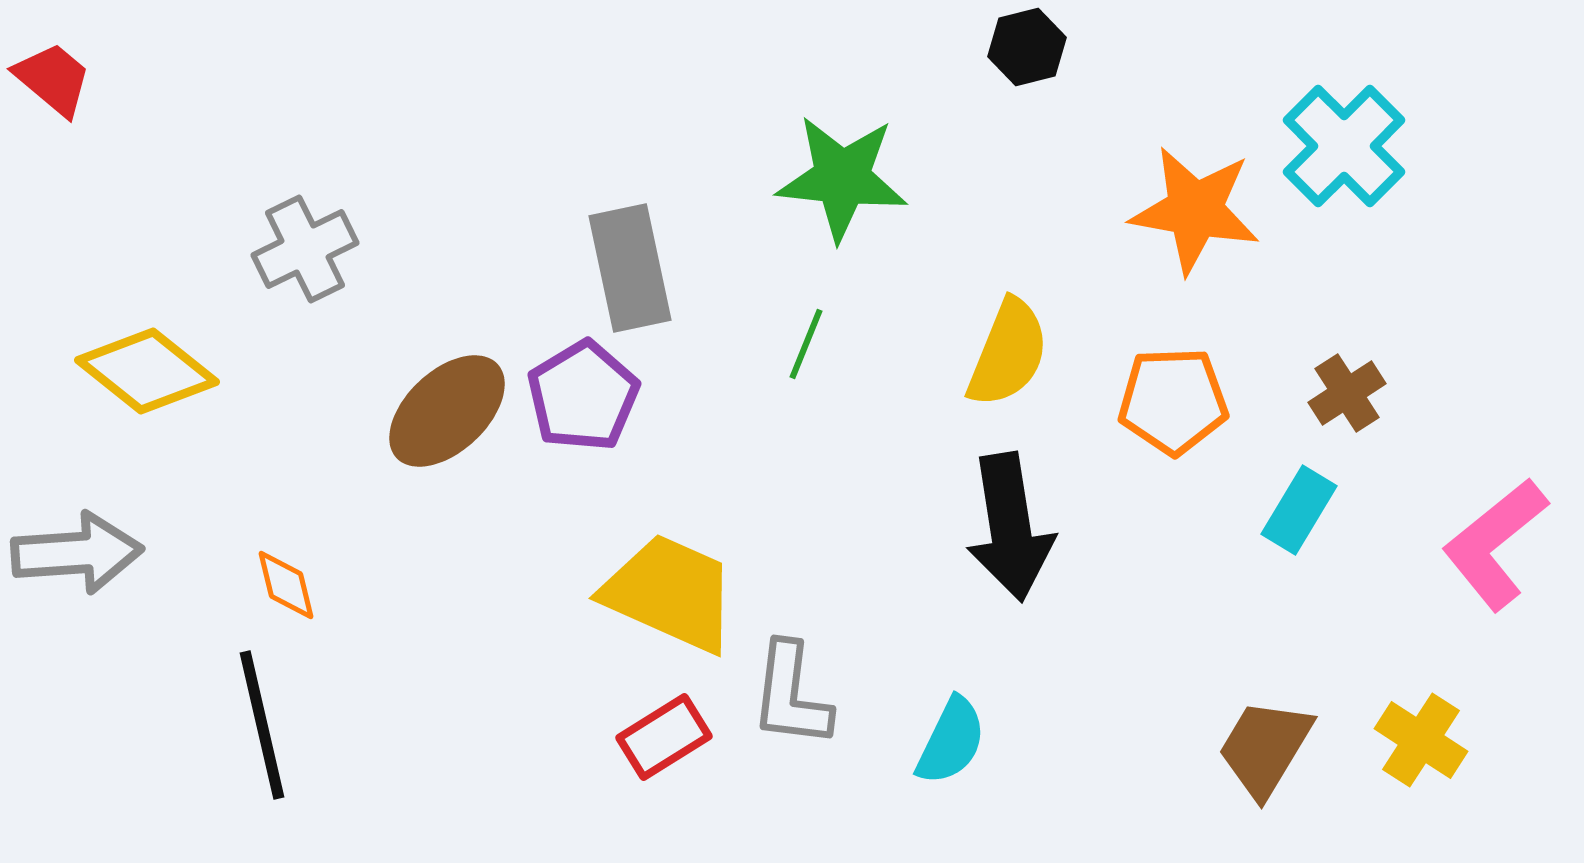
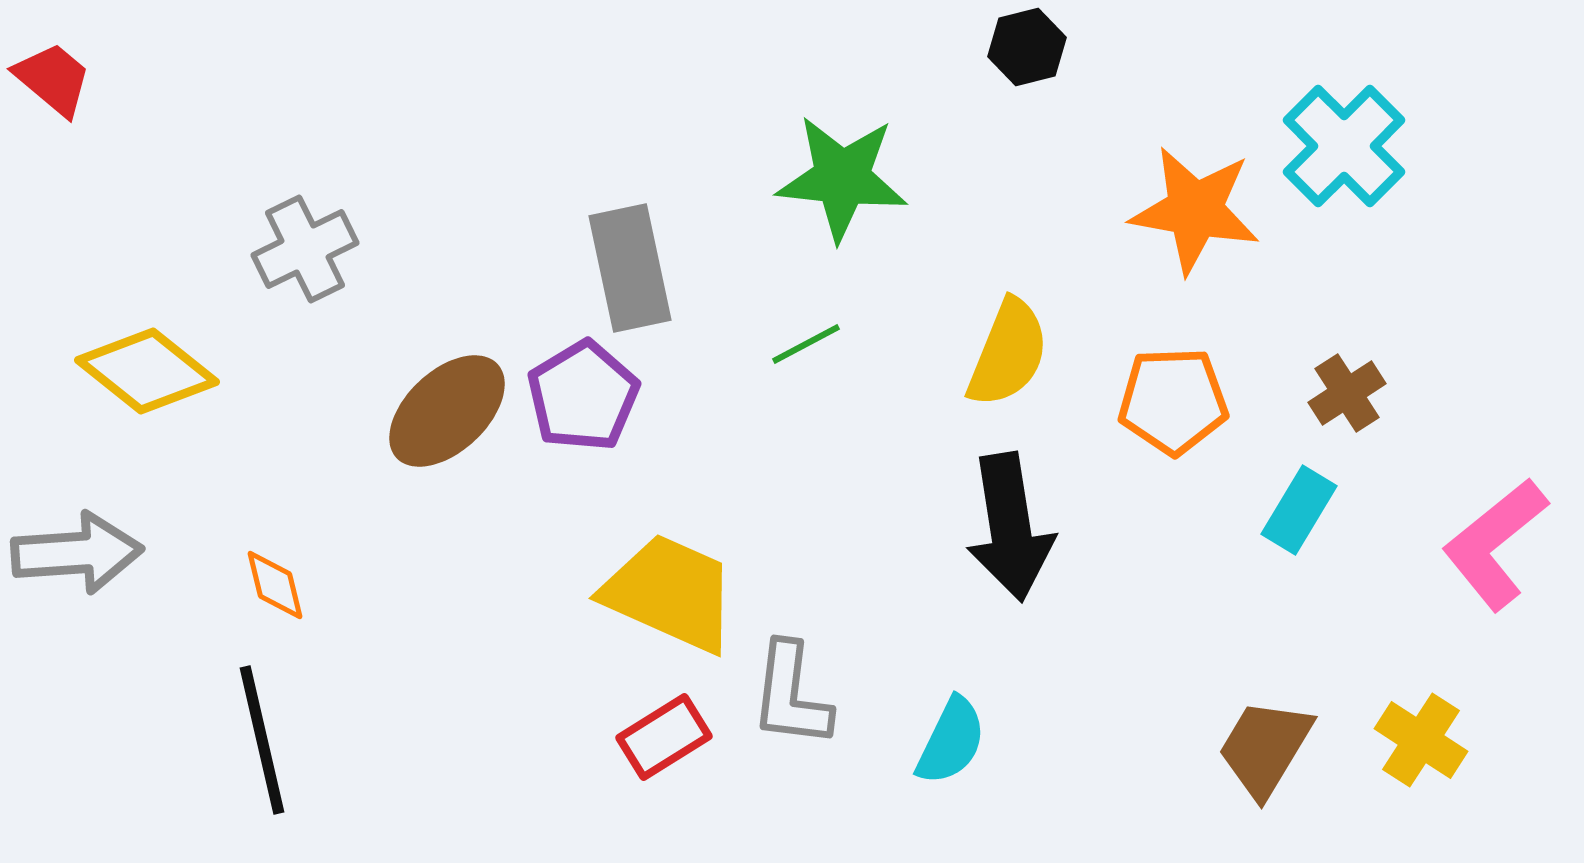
green line: rotated 40 degrees clockwise
orange diamond: moved 11 px left
black line: moved 15 px down
